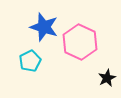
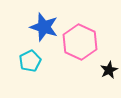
black star: moved 2 px right, 8 px up
